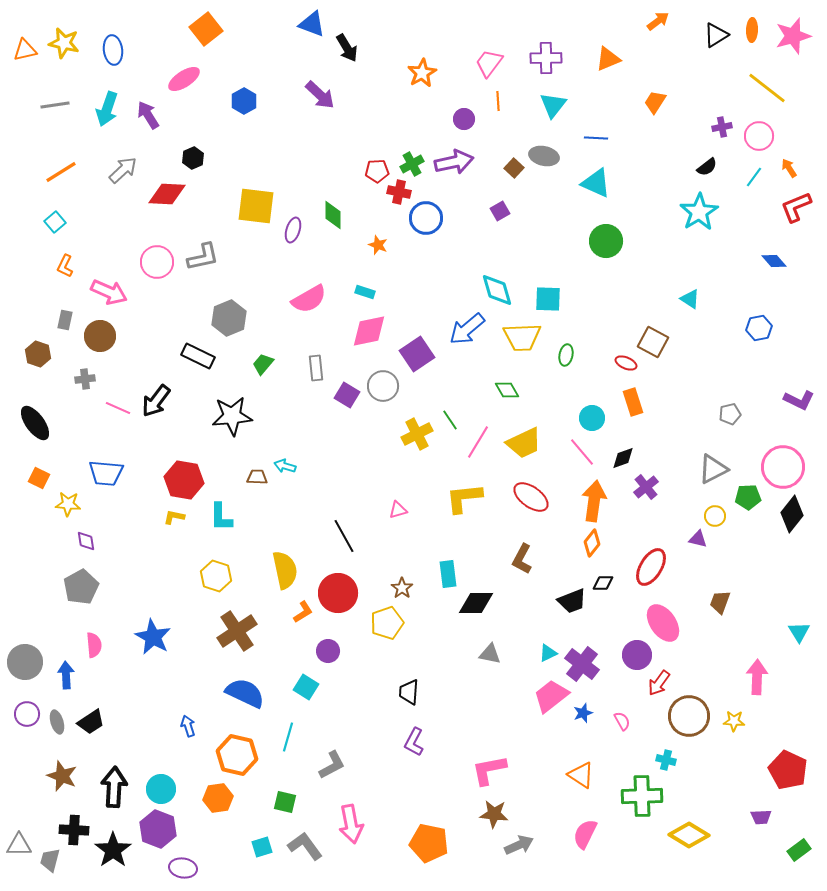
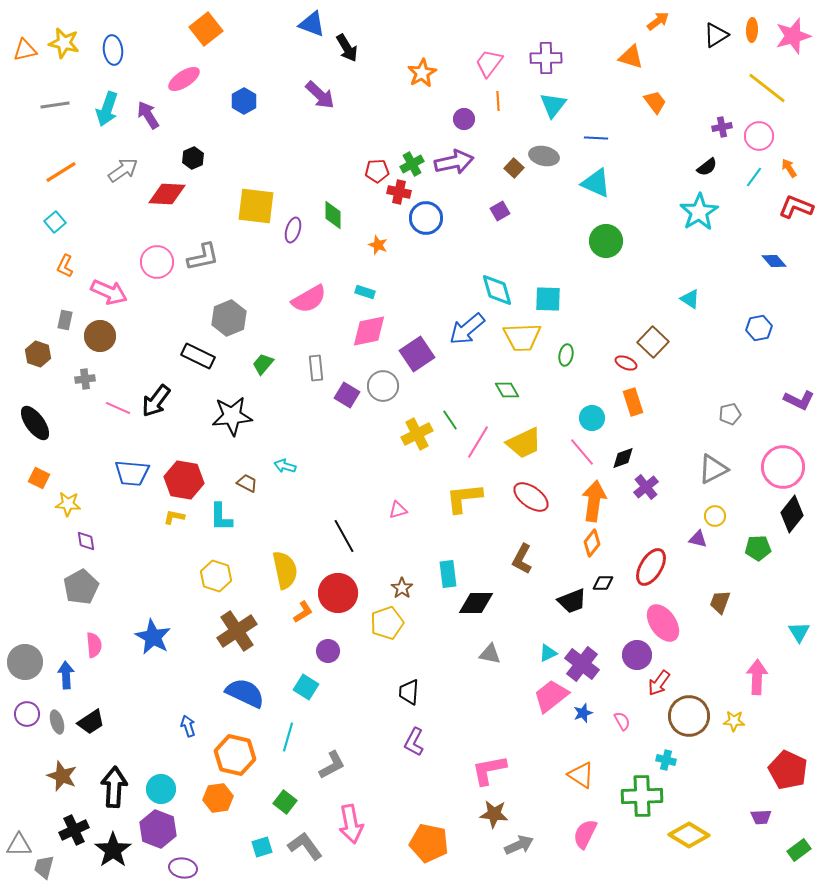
orange triangle at (608, 59): moved 23 px right, 2 px up; rotated 40 degrees clockwise
orange trapezoid at (655, 102): rotated 110 degrees clockwise
gray arrow at (123, 170): rotated 8 degrees clockwise
red L-shape at (796, 207): rotated 44 degrees clockwise
brown square at (653, 342): rotated 16 degrees clockwise
blue trapezoid at (106, 473): moved 26 px right
brown trapezoid at (257, 477): moved 10 px left, 6 px down; rotated 25 degrees clockwise
green pentagon at (748, 497): moved 10 px right, 51 px down
orange hexagon at (237, 755): moved 2 px left
green square at (285, 802): rotated 25 degrees clockwise
black cross at (74, 830): rotated 28 degrees counterclockwise
gray trapezoid at (50, 860): moved 6 px left, 7 px down
